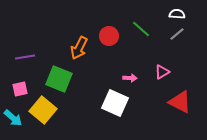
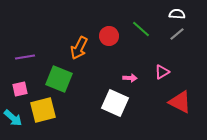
yellow square: rotated 36 degrees clockwise
